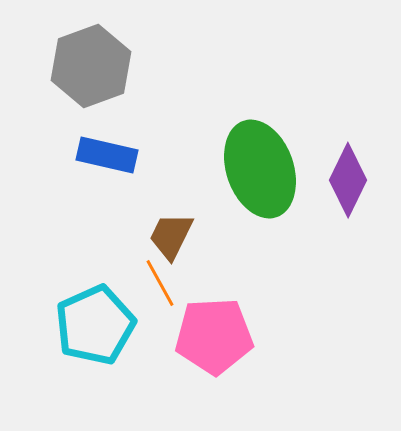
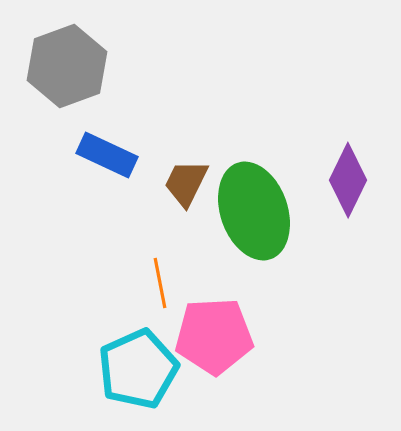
gray hexagon: moved 24 px left
blue rectangle: rotated 12 degrees clockwise
green ellipse: moved 6 px left, 42 px down
brown trapezoid: moved 15 px right, 53 px up
orange line: rotated 18 degrees clockwise
cyan pentagon: moved 43 px right, 44 px down
